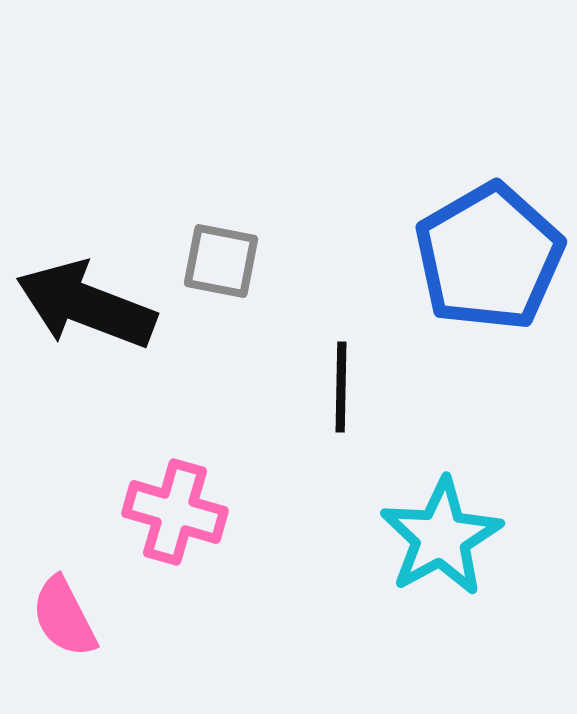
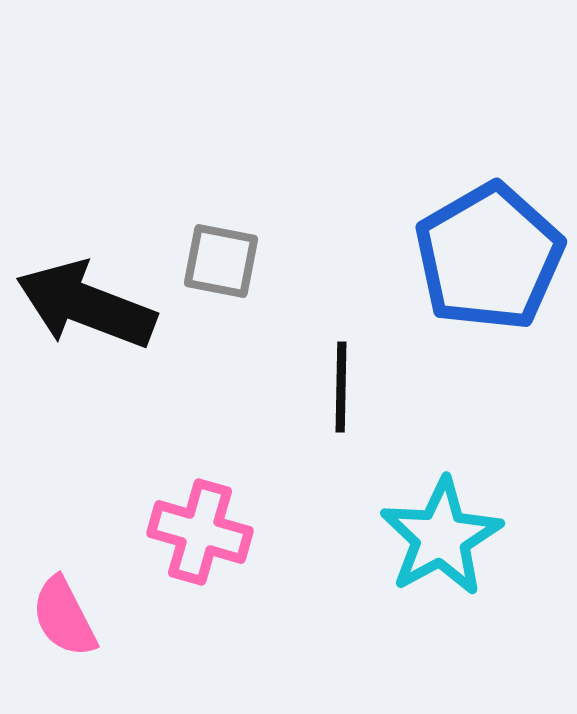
pink cross: moved 25 px right, 20 px down
